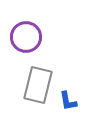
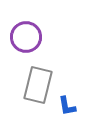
blue L-shape: moved 1 px left, 5 px down
